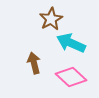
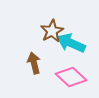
brown star: moved 1 px right, 12 px down
